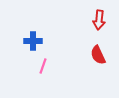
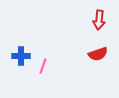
blue cross: moved 12 px left, 15 px down
red semicircle: moved 1 px up; rotated 84 degrees counterclockwise
